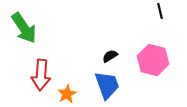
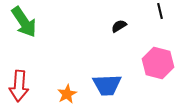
green arrow: moved 6 px up
black semicircle: moved 9 px right, 30 px up
pink hexagon: moved 5 px right, 3 px down
red arrow: moved 22 px left, 11 px down
blue trapezoid: rotated 108 degrees clockwise
